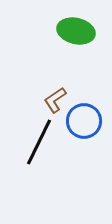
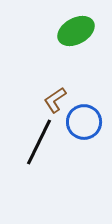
green ellipse: rotated 42 degrees counterclockwise
blue circle: moved 1 px down
